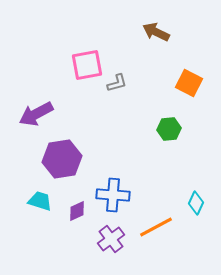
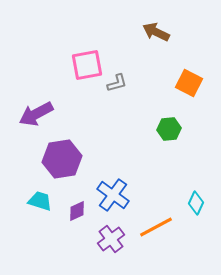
blue cross: rotated 32 degrees clockwise
